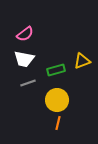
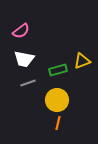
pink semicircle: moved 4 px left, 3 px up
green rectangle: moved 2 px right
